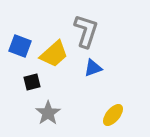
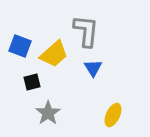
gray L-shape: rotated 12 degrees counterclockwise
blue triangle: rotated 42 degrees counterclockwise
yellow ellipse: rotated 15 degrees counterclockwise
